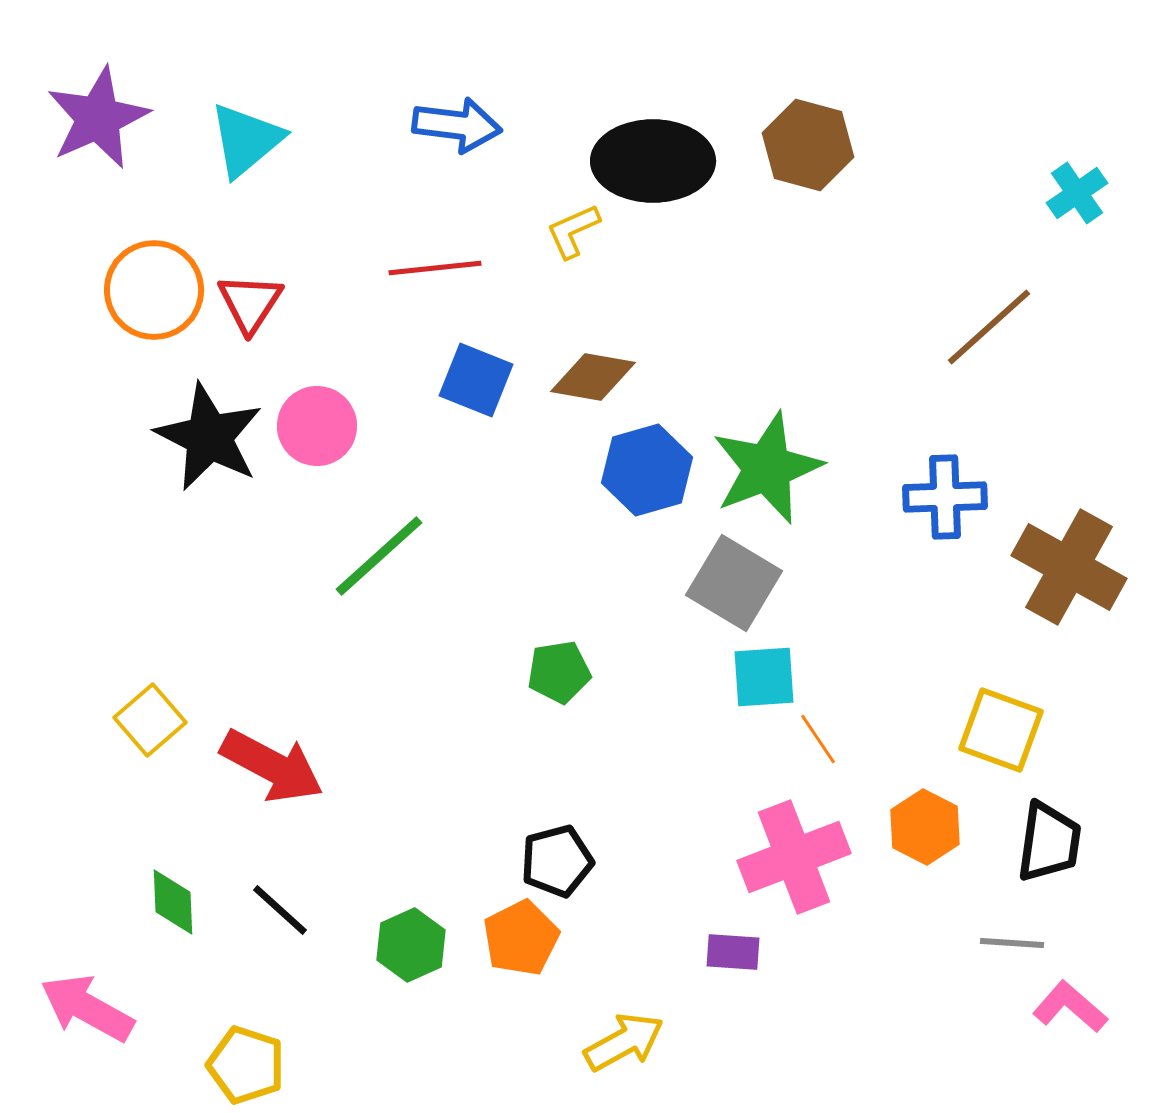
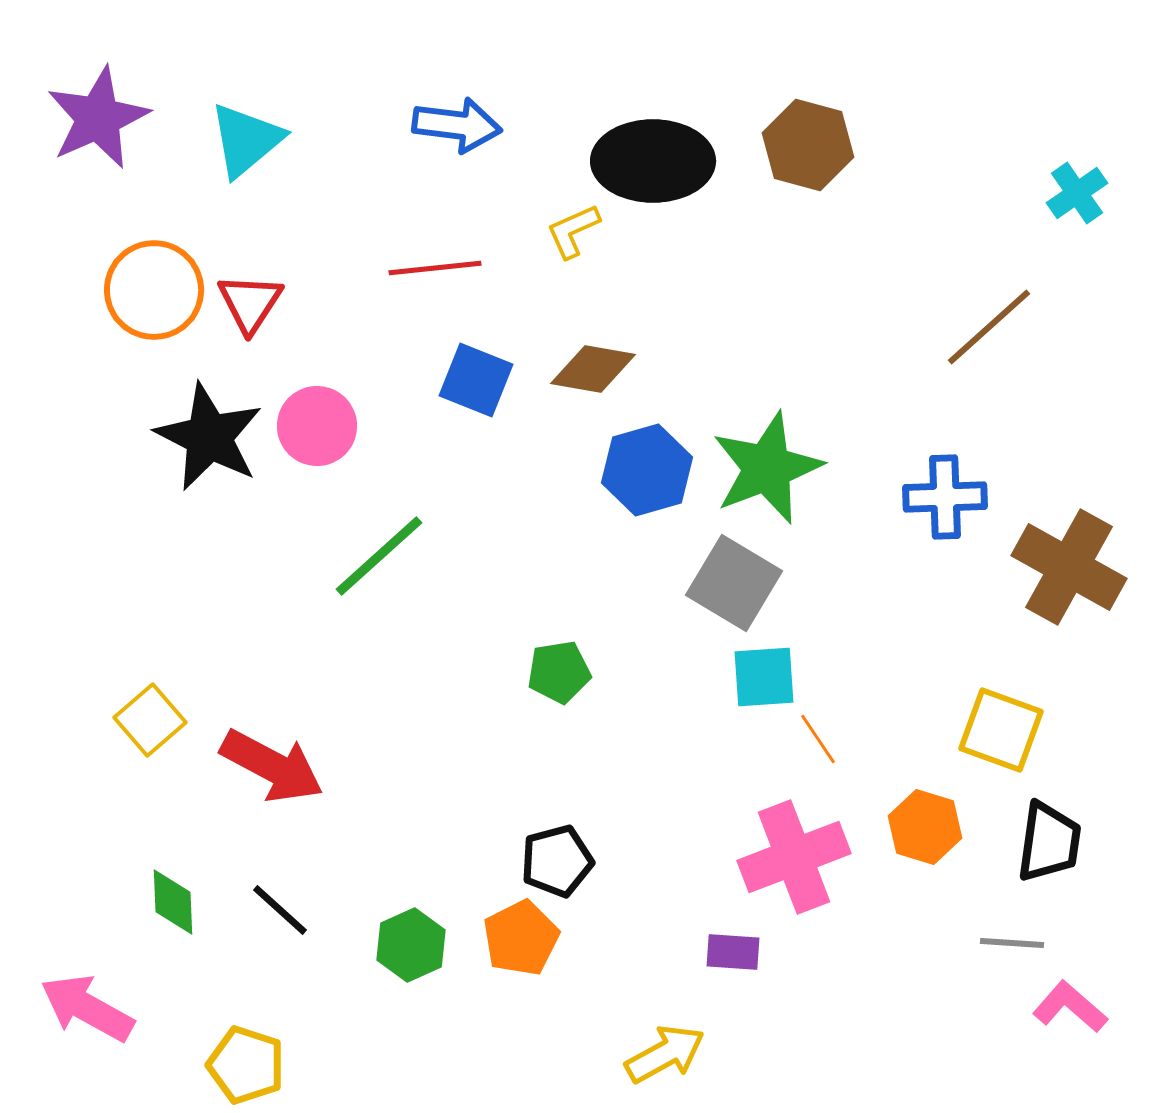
brown diamond at (593, 377): moved 8 px up
orange hexagon at (925, 827): rotated 10 degrees counterclockwise
yellow arrow at (624, 1042): moved 41 px right, 12 px down
